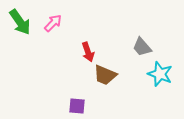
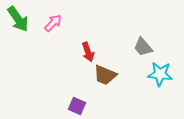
green arrow: moved 2 px left, 3 px up
gray trapezoid: moved 1 px right
cyan star: rotated 15 degrees counterclockwise
purple square: rotated 18 degrees clockwise
